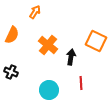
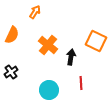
black cross: rotated 32 degrees clockwise
